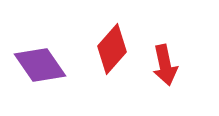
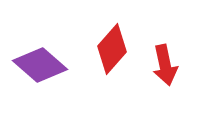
purple diamond: rotated 14 degrees counterclockwise
